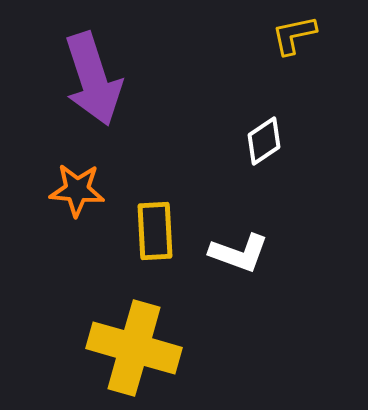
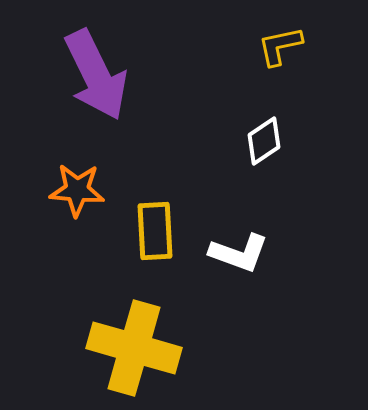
yellow L-shape: moved 14 px left, 11 px down
purple arrow: moved 3 px right, 4 px up; rotated 8 degrees counterclockwise
